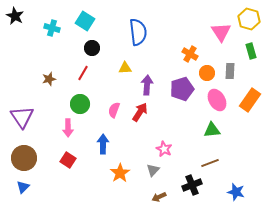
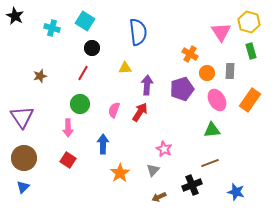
yellow hexagon: moved 3 px down
brown star: moved 9 px left, 3 px up
